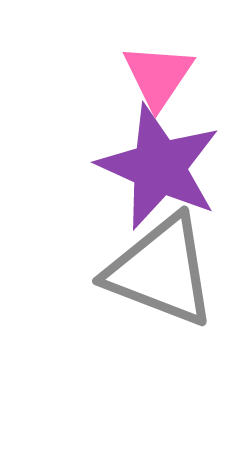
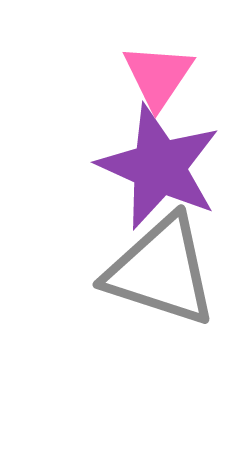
gray triangle: rotated 3 degrees counterclockwise
